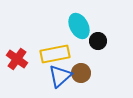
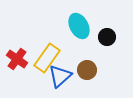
black circle: moved 9 px right, 4 px up
yellow rectangle: moved 8 px left, 4 px down; rotated 44 degrees counterclockwise
brown circle: moved 6 px right, 3 px up
